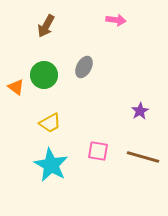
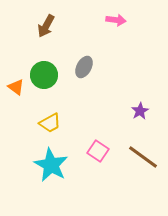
pink square: rotated 25 degrees clockwise
brown line: rotated 20 degrees clockwise
